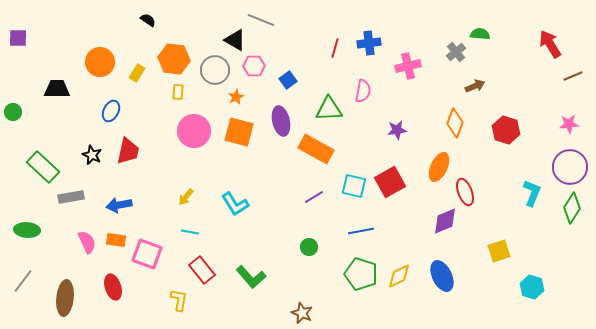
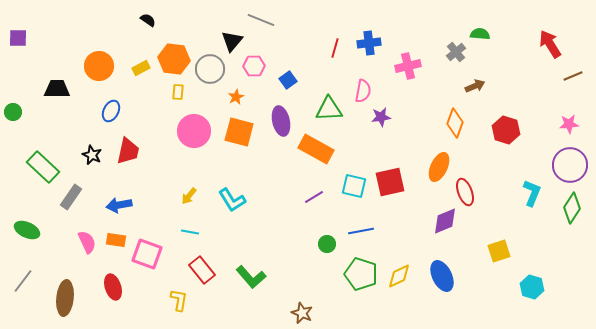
black triangle at (235, 40): moved 3 px left, 1 px down; rotated 40 degrees clockwise
orange circle at (100, 62): moved 1 px left, 4 px down
gray circle at (215, 70): moved 5 px left, 1 px up
yellow rectangle at (137, 73): moved 4 px right, 5 px up; rotated 30 degrees clockwise
purple star at (397, 130): moved 16 px left, 13 px up
purple circle at (570, 167): moved 2 px up
red square at (390, 182): rotated 16 degrees clockwise
gray rectangle at (71, 197): rotated 45 degrees counterclockwise
yellow arrow at (186, 197): moved 3 px right, 1 px up
cyan L-shape at (235, 204): moved 3 px left, 4 px up
green ellipse at (27, 230): rotated 20 degrees clockwise
green circle at (309, 247): moved 18 px right, 3 px up
